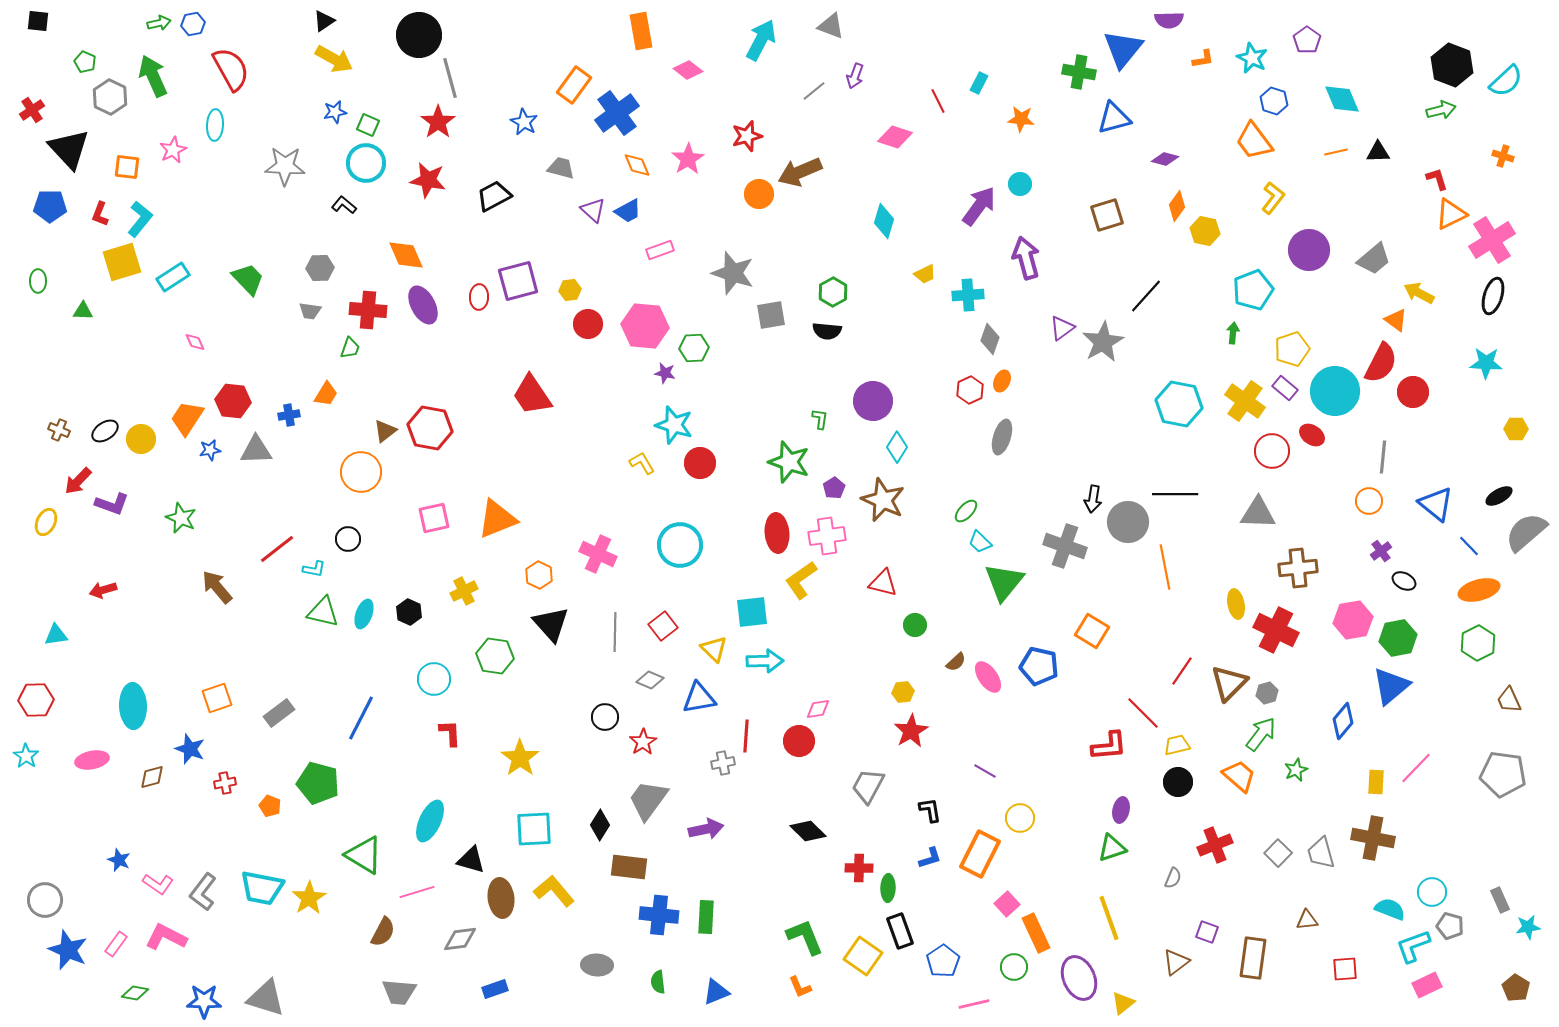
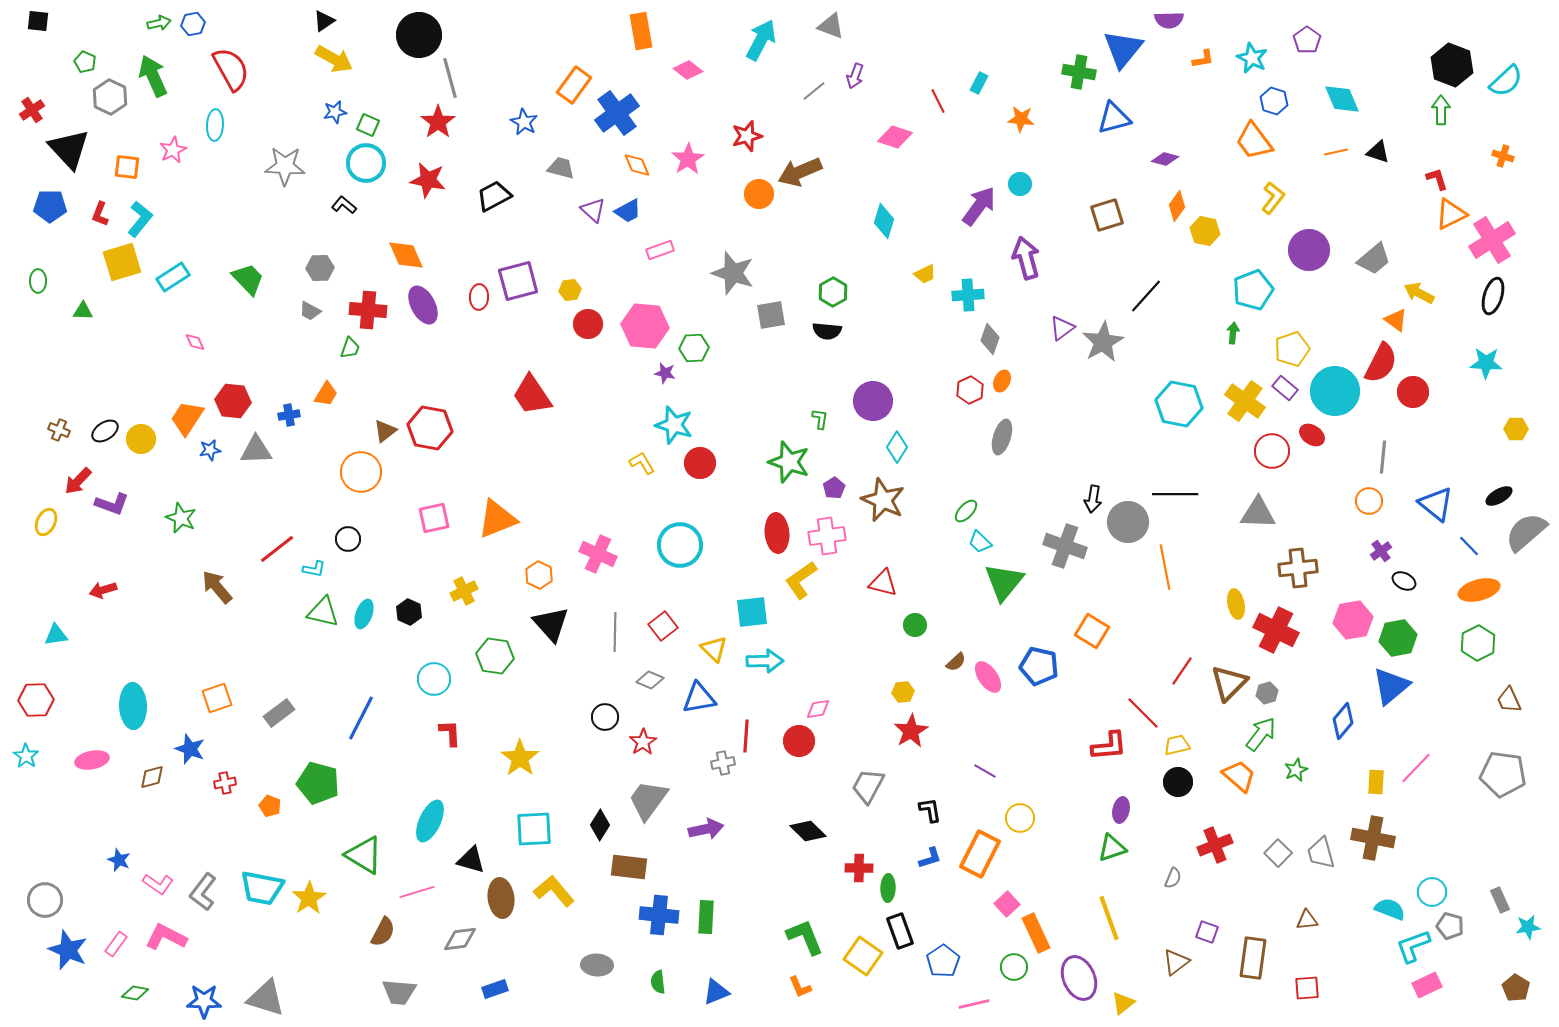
green arrow at (1441, 110): rotated 76 degrees counterclockwise
black triangle at (1378, 152): rotated 20 degrees clockwise
gray trapezoid at (310, 311): rotated 20 degrees clockwise
red square at (1345, 969): moved 38 px left, 19 px down
